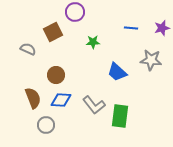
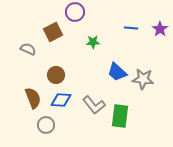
purple star: moved 2 px left, 1 px down; rotated 21 degrees counterclockwise
gray star: moved 8 px left, 19 px down
